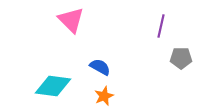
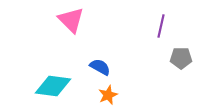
orange star: moved 4 px right, 1 px up
